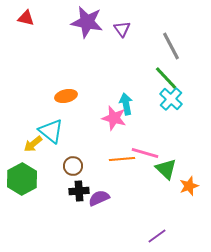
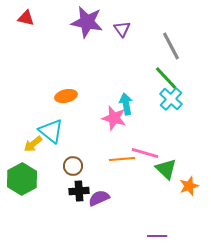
purple line: rotated 36 degrees clockwise
